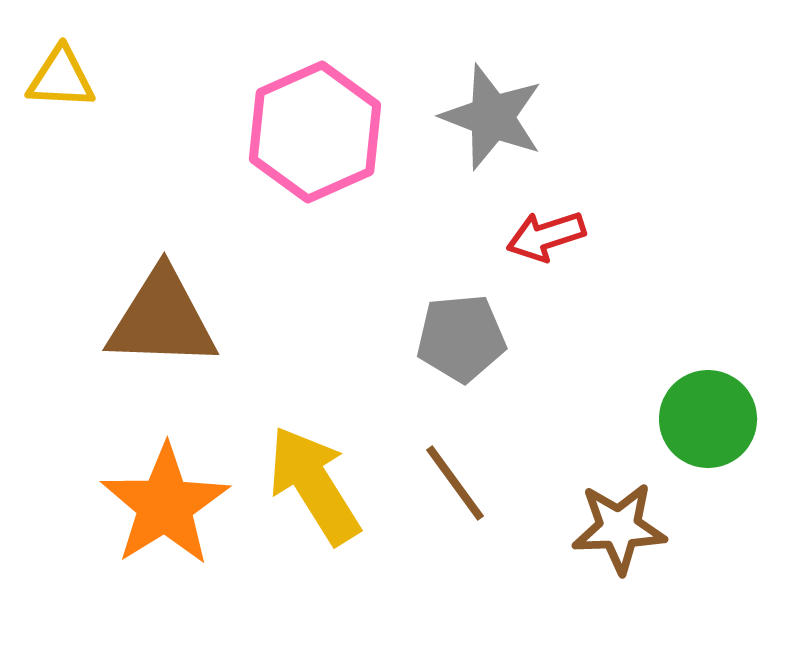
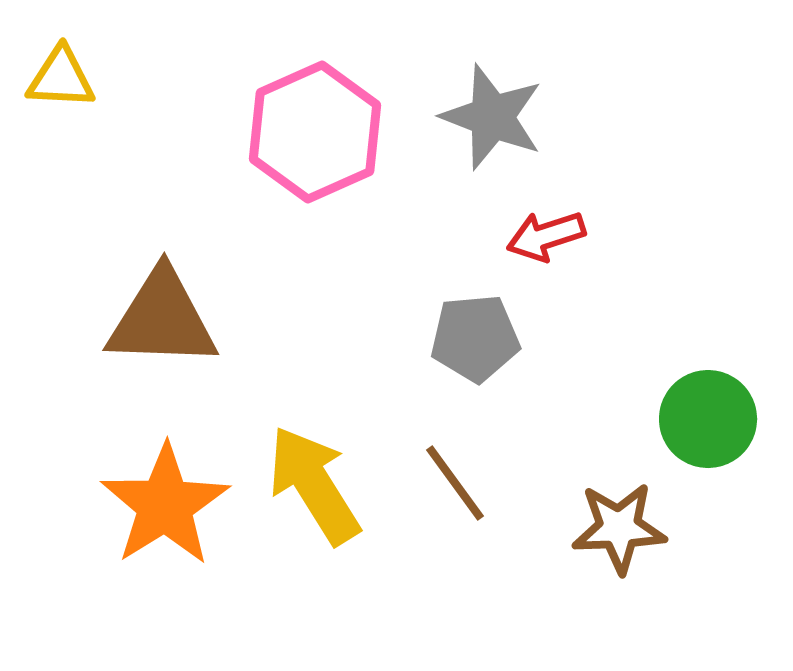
gray pentagon: moved 14 px right
